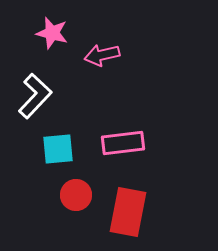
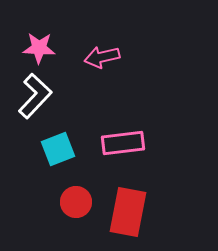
pink star: moved 13 px left, 15 px down; rotated 12 degrees counterclockwise
pink arrow: moved 2 px down
cyan square: rotated 16 degrees counterclockwise
red circle: moved 7 px down
